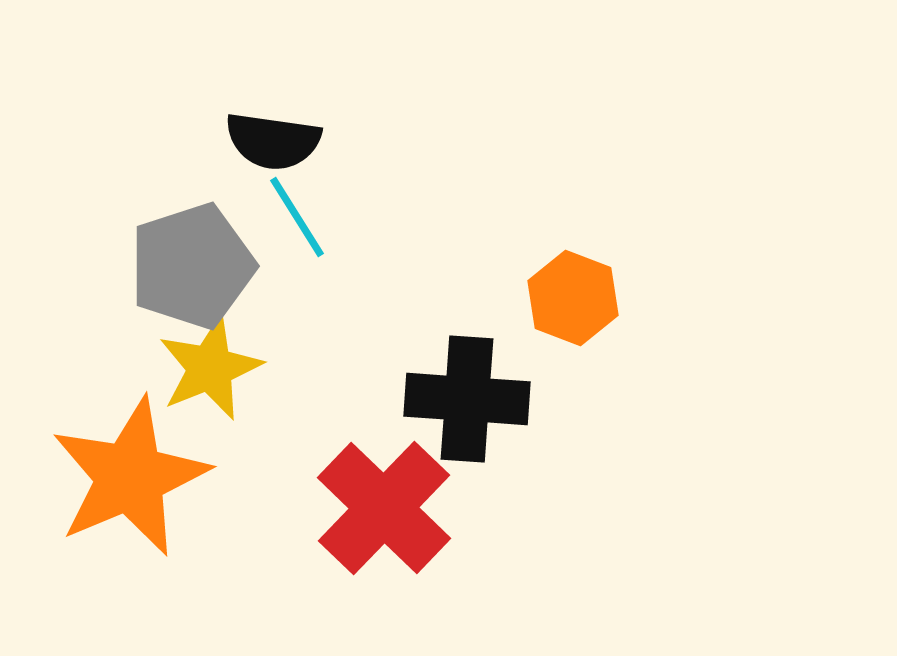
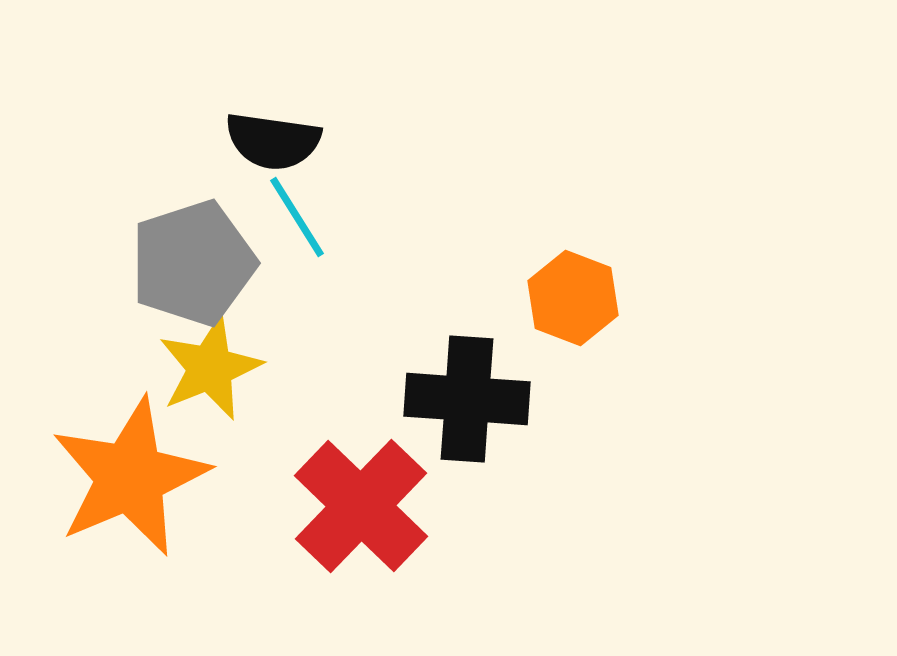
gray pentagon: moved 1 px right, 3 px up
red cross: moved 23 px left, 2 px up
